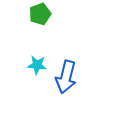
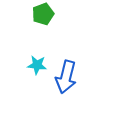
green pentagon: moved 3 px right
